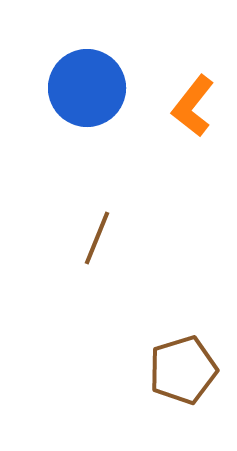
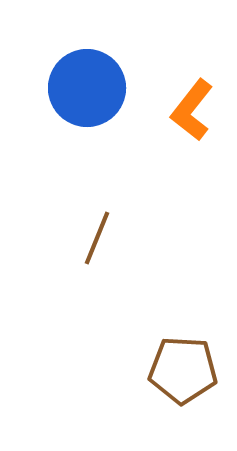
orange L-shape: moved 1 px left, 4 px down
brown pentagon: rotated 20 degrees clockwise
